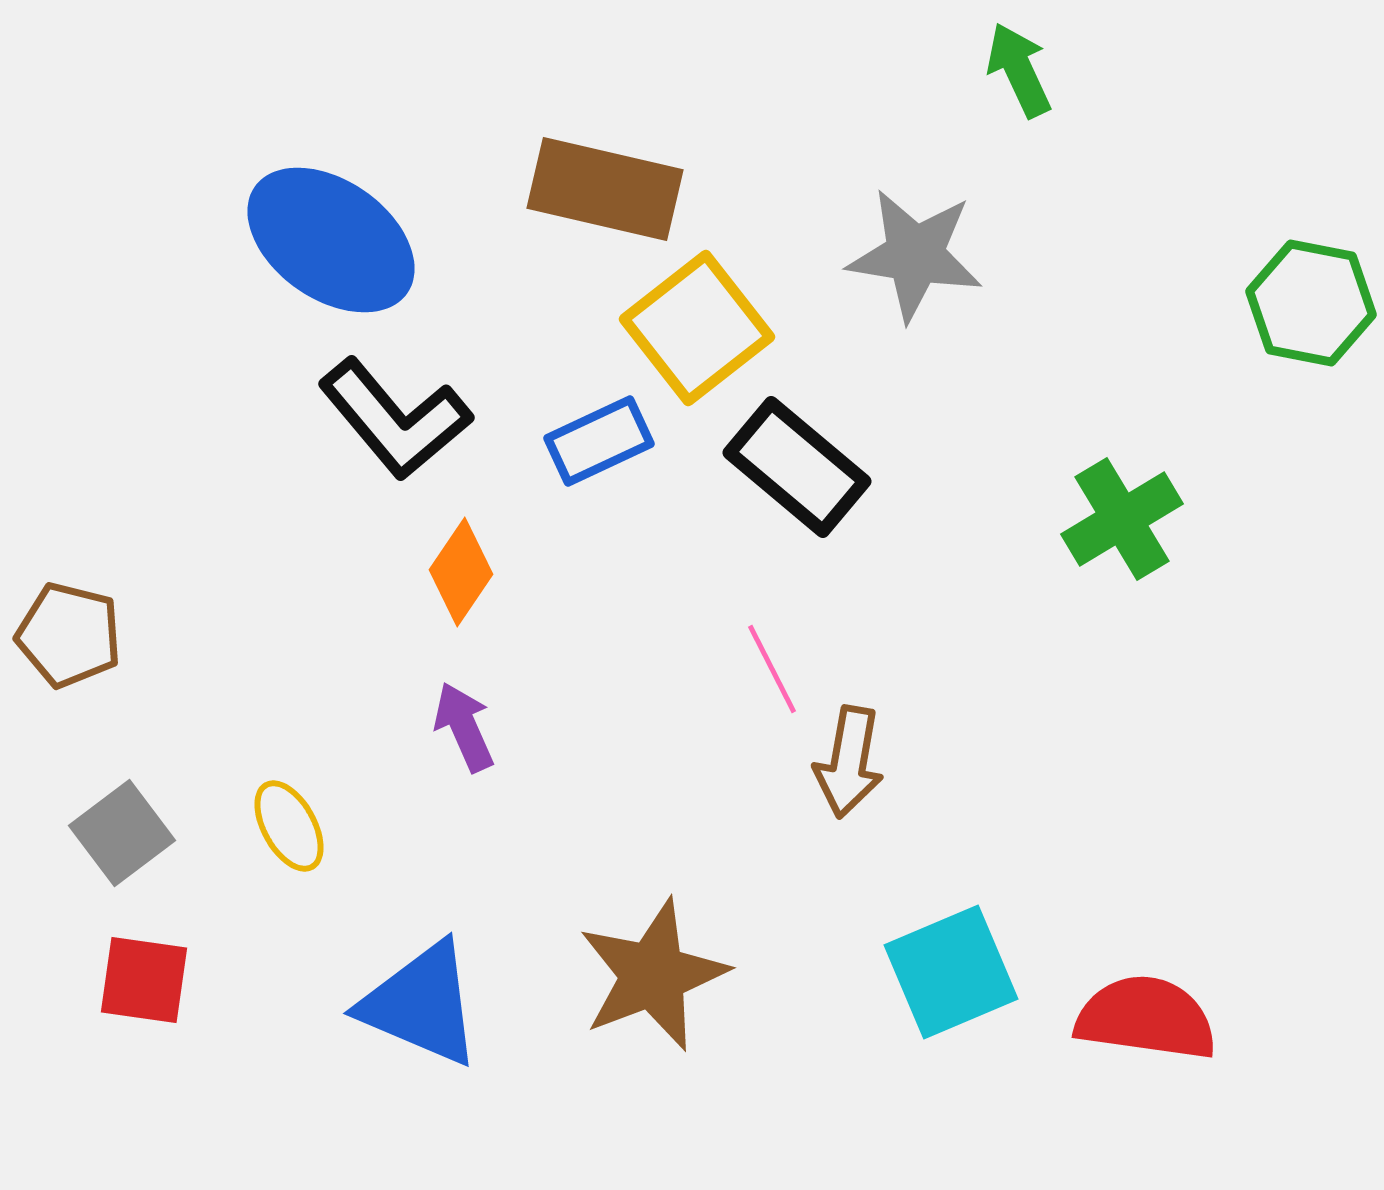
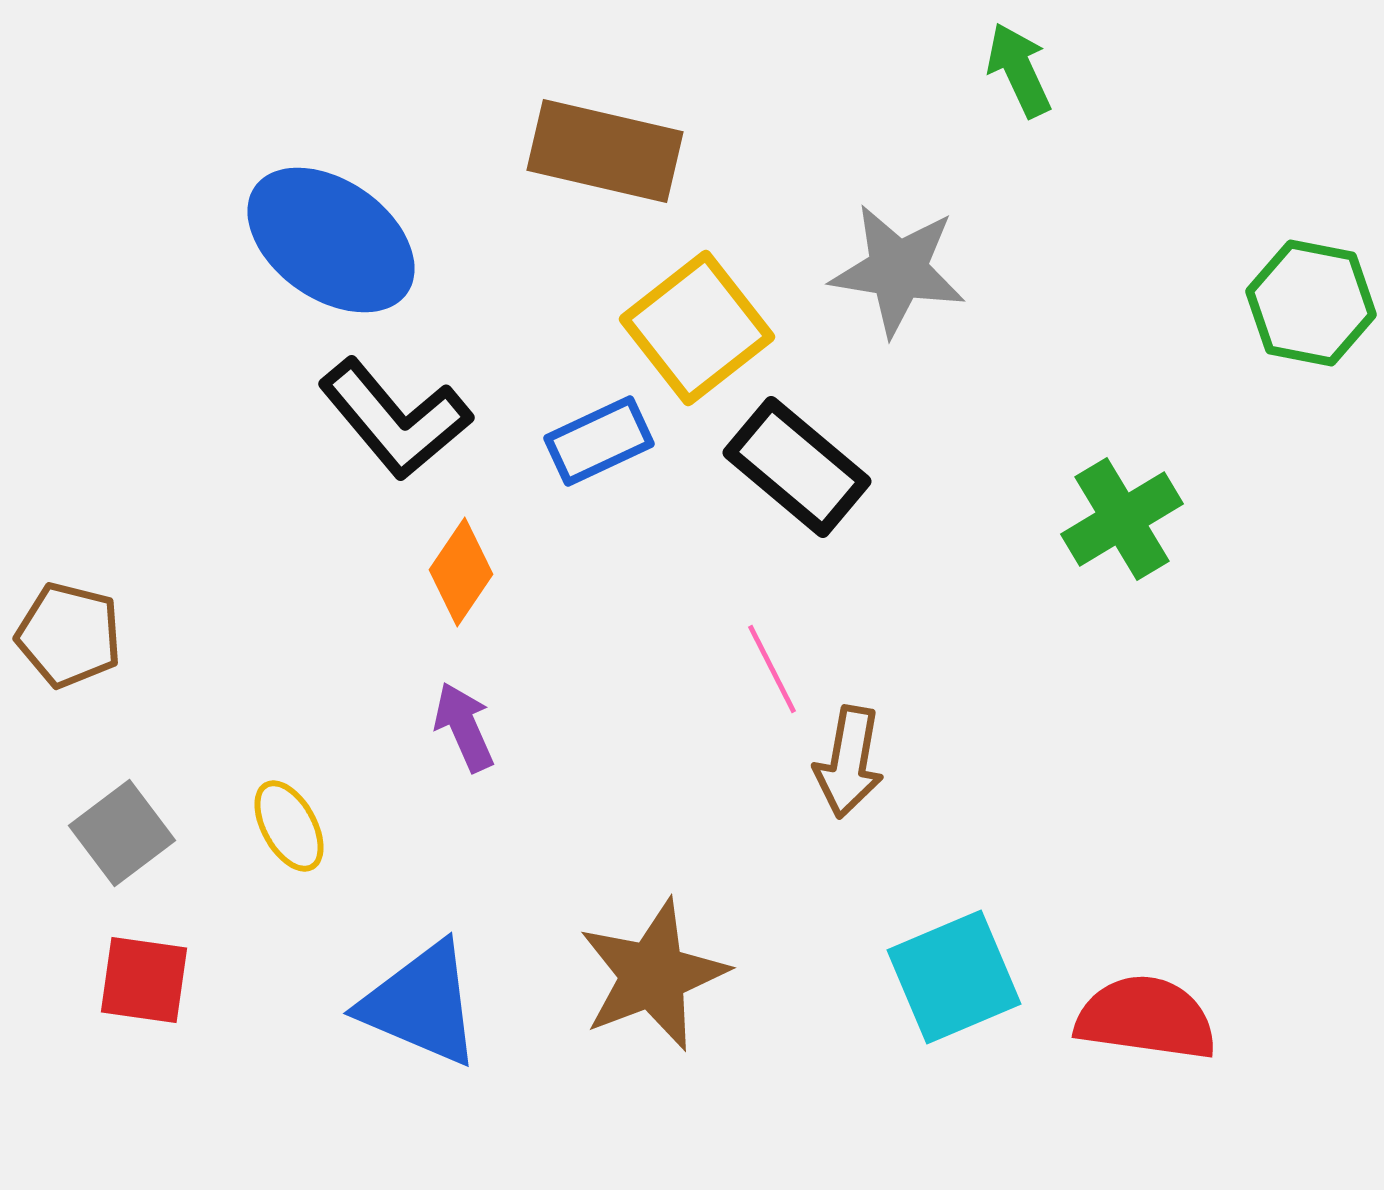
brown rectangle: moved 38 px up
gray star: moved 17 px left, 15 px down
cyan square: moved 3 px right, 5 px down
